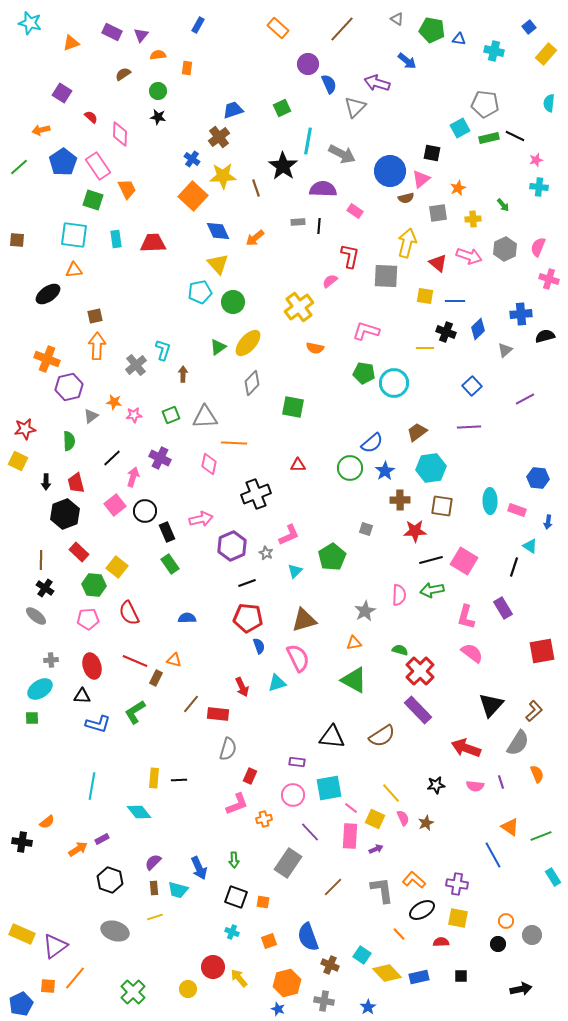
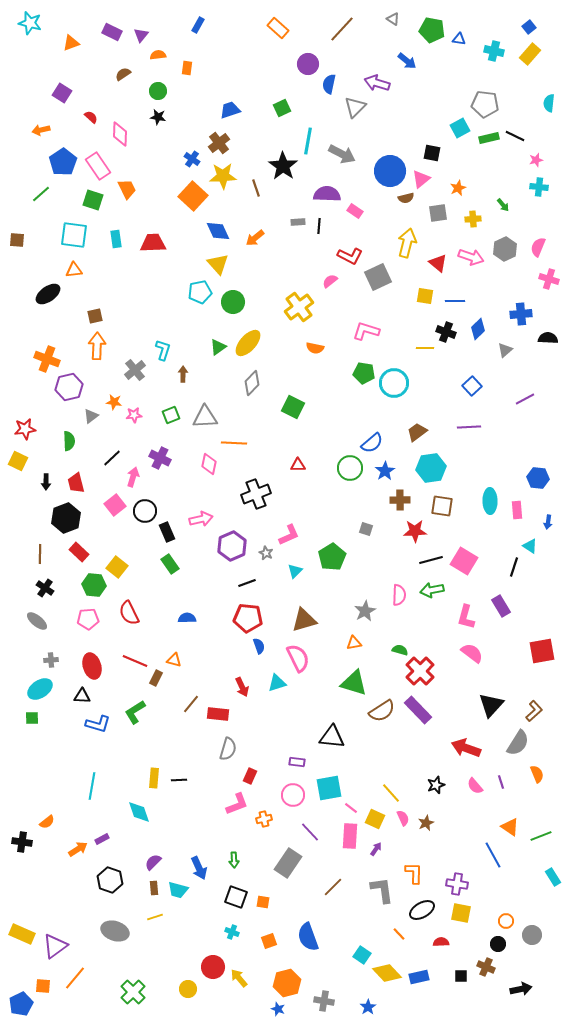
gray triangle at (397, 19): moved 4 px left
yellow rectangle at (546, 54): moved 16 px left
blue semicircle at (329, 84): rotated 144 degrees counterclockwise
blue trapezoid at (233, 110): moved 3 px left
brown cross at (219, 137): moved 6 px down
green line at (19, 167): moved 22 px right, 27 px down
purple semicircle at (323, 189): moved 4 px right, 5 px down
red L-shape at (350, 256): rotated 105 degrees clockwise
pink arrow at (469, 256): moved 2 px right, 1 px down
gray square at (386, 276): moved 8 px left, 1 px down; rotated 28 degrees counterclockwise
black semicircle at (545, 336): moved 3 px right, 2 px down; rotated 18 degrees clockwise
gray cross at (136, 365): moved 1 px left, 5 px down
green square at (293, 407): rotated 15 degrees clockwise
pink rectangle at (517, 510): rotated 66 degrees clockwise
black hexagon at (65, 514): moved 1 px right, 4 px down
brown line at (41, 560): moved 1 px left, 6 px up
purple rectangle at (503, 608): moved 2 px left, 2 px up
gray ellipse at (36, 616): moved 1 px right, 5 px down
green triangle at (354, 680): moved 3 px down; rotated 12 degrees counterclockwise
brown semicircle at (382, 736): moved 25 px up
black star at (436, 785): rotated 12 degrees counterclockwise
pink semicircle at (475, 786): rotated 42 degrees clockwise
cyan diamond at (139, 812): rotated 20 degrees clockwise
purple arrow at (376, 849): rotated 32 degrees counterclockwise
orange L-shape at (414, 880): moved 7 px up; rotated 50 degrees clockwise
yellow square at (458, 918): moved 3 px right, 5 px up
brown cross at (330, 965): moved 156 px right, 2 px down
orange square at (48, 986): moved 5 px left
